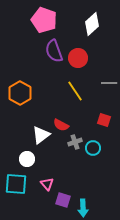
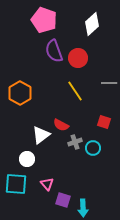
red square: moved 2 px down
